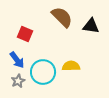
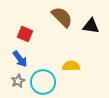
blue arrow: moved 3 px right, 1 px up
cyan circle: moved 10 px down
